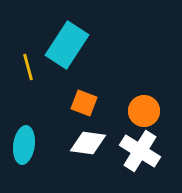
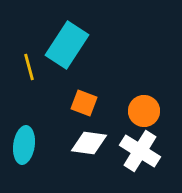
yellow line: moved 1 px right
white diamond: moved 1 px right
